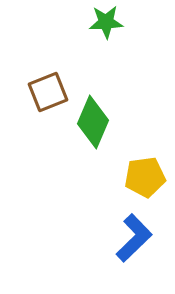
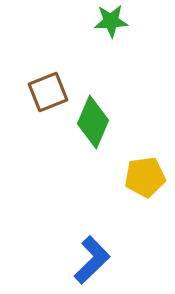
green star: moved 5 px right, 1 px up
blue L-shape: moved 42 px left, 22 px down
